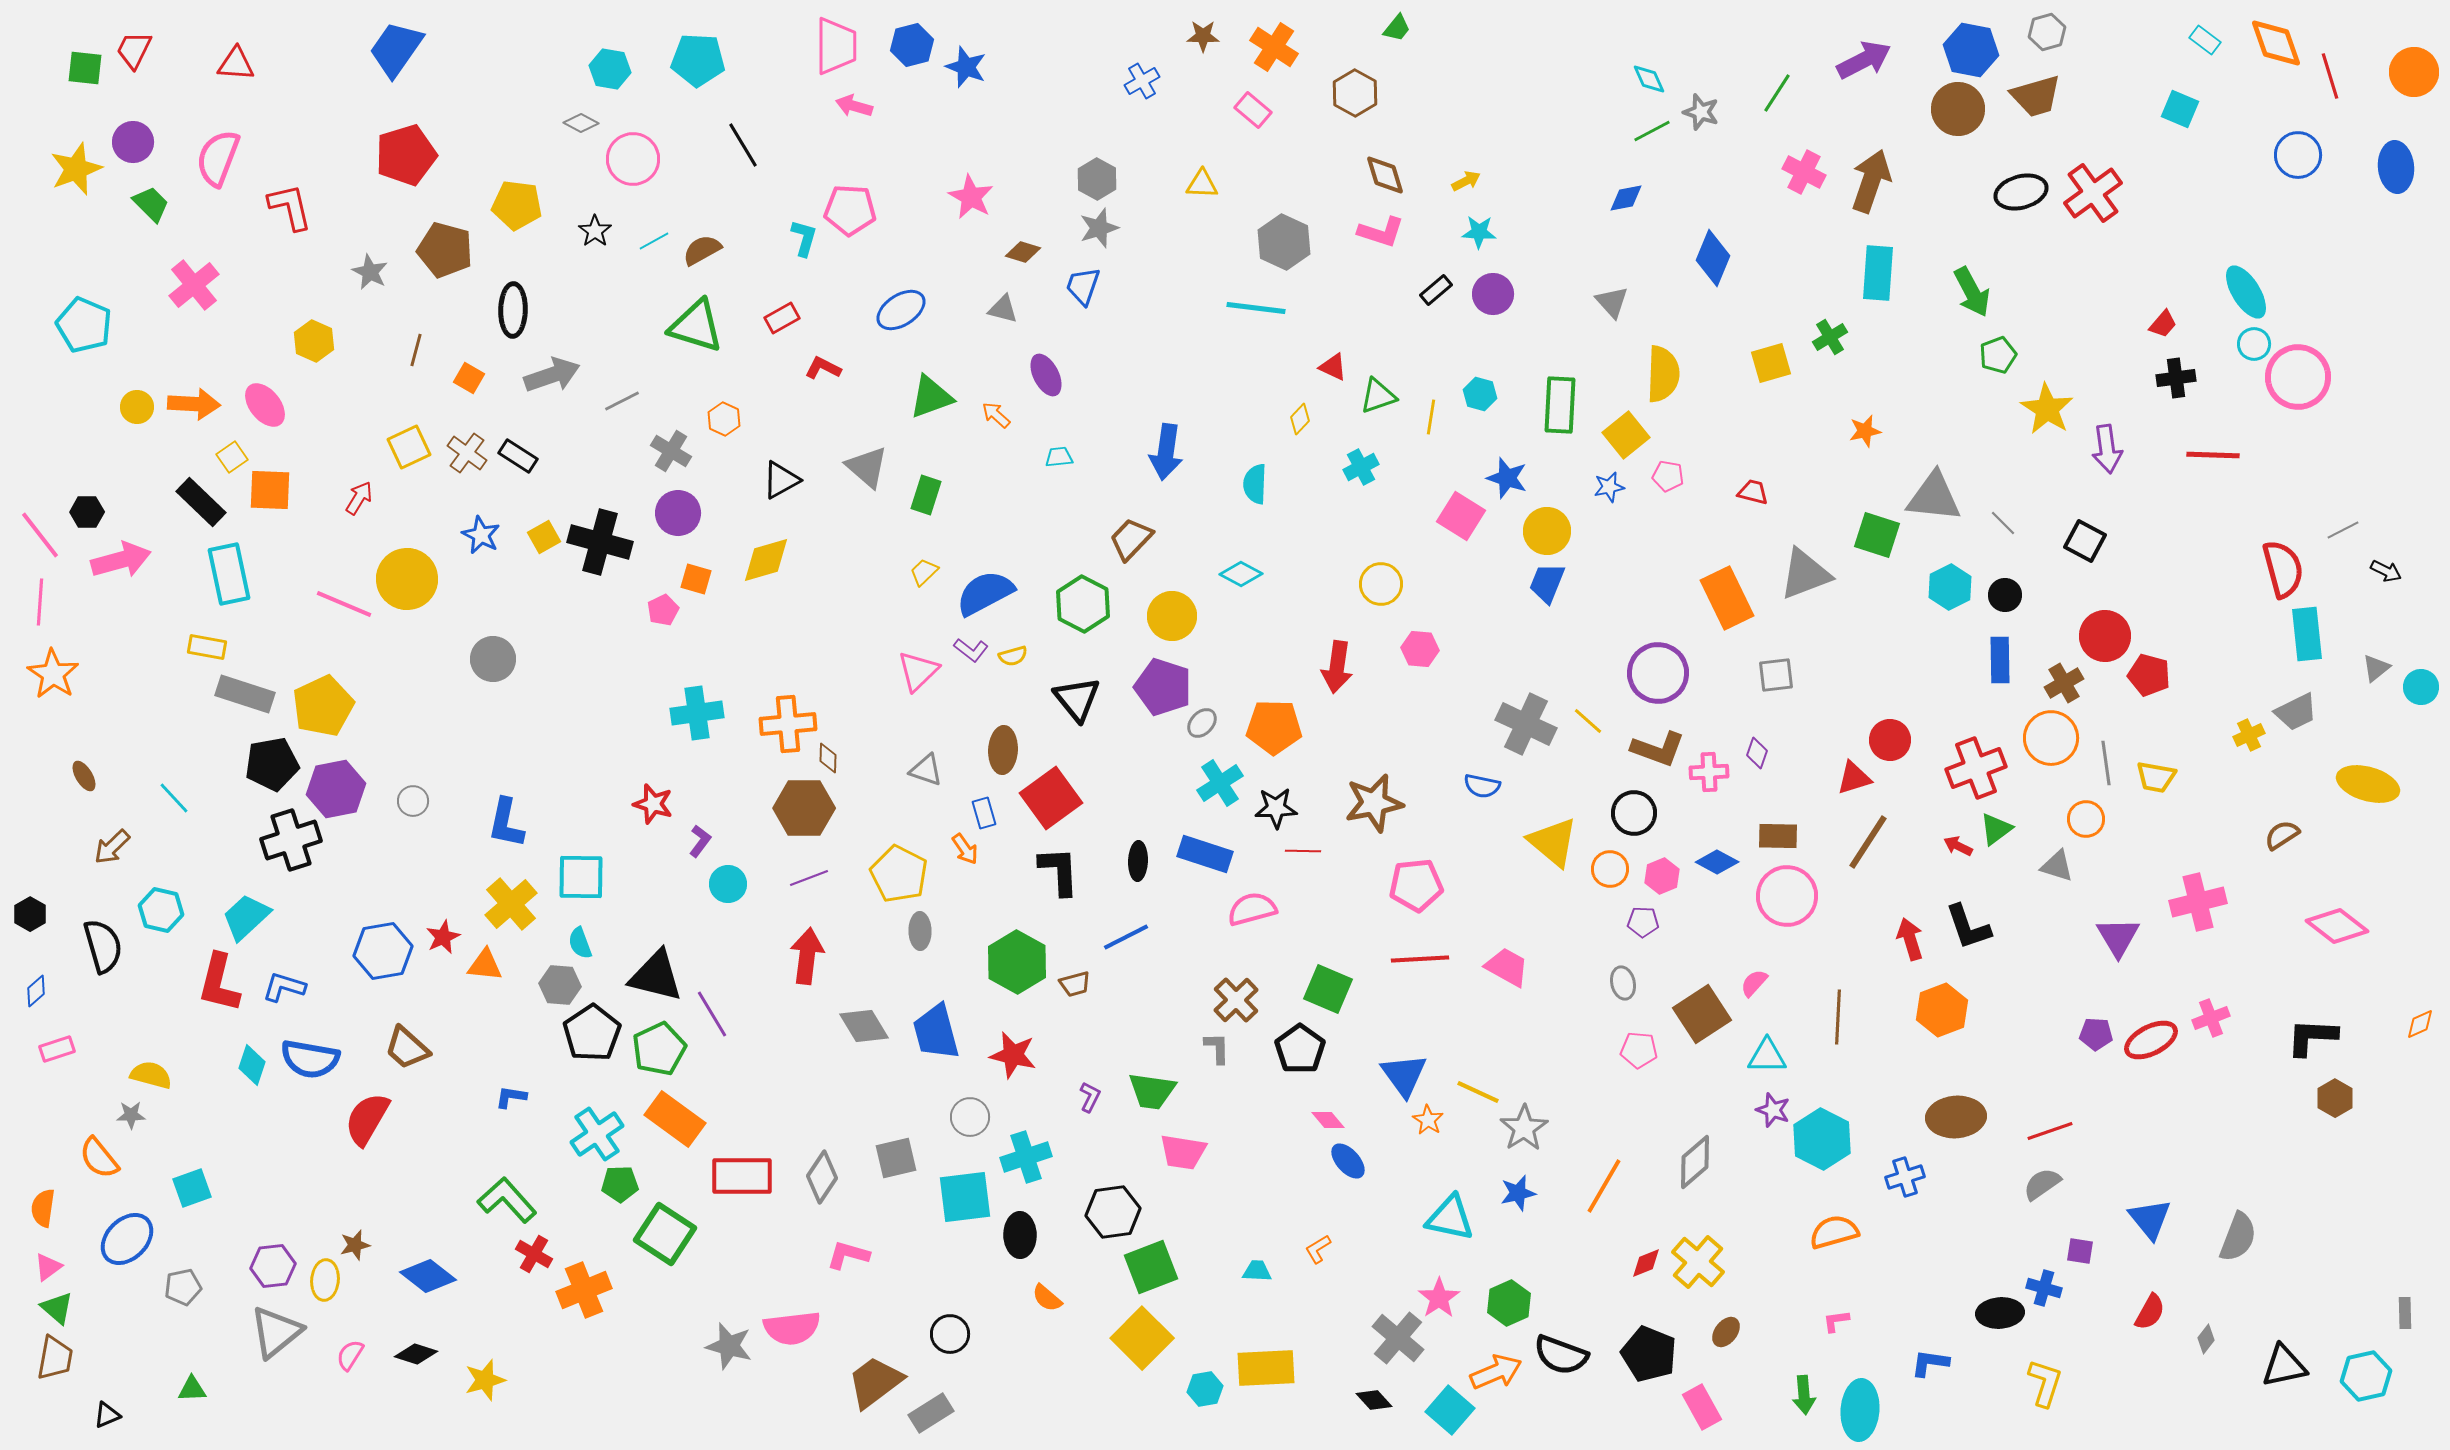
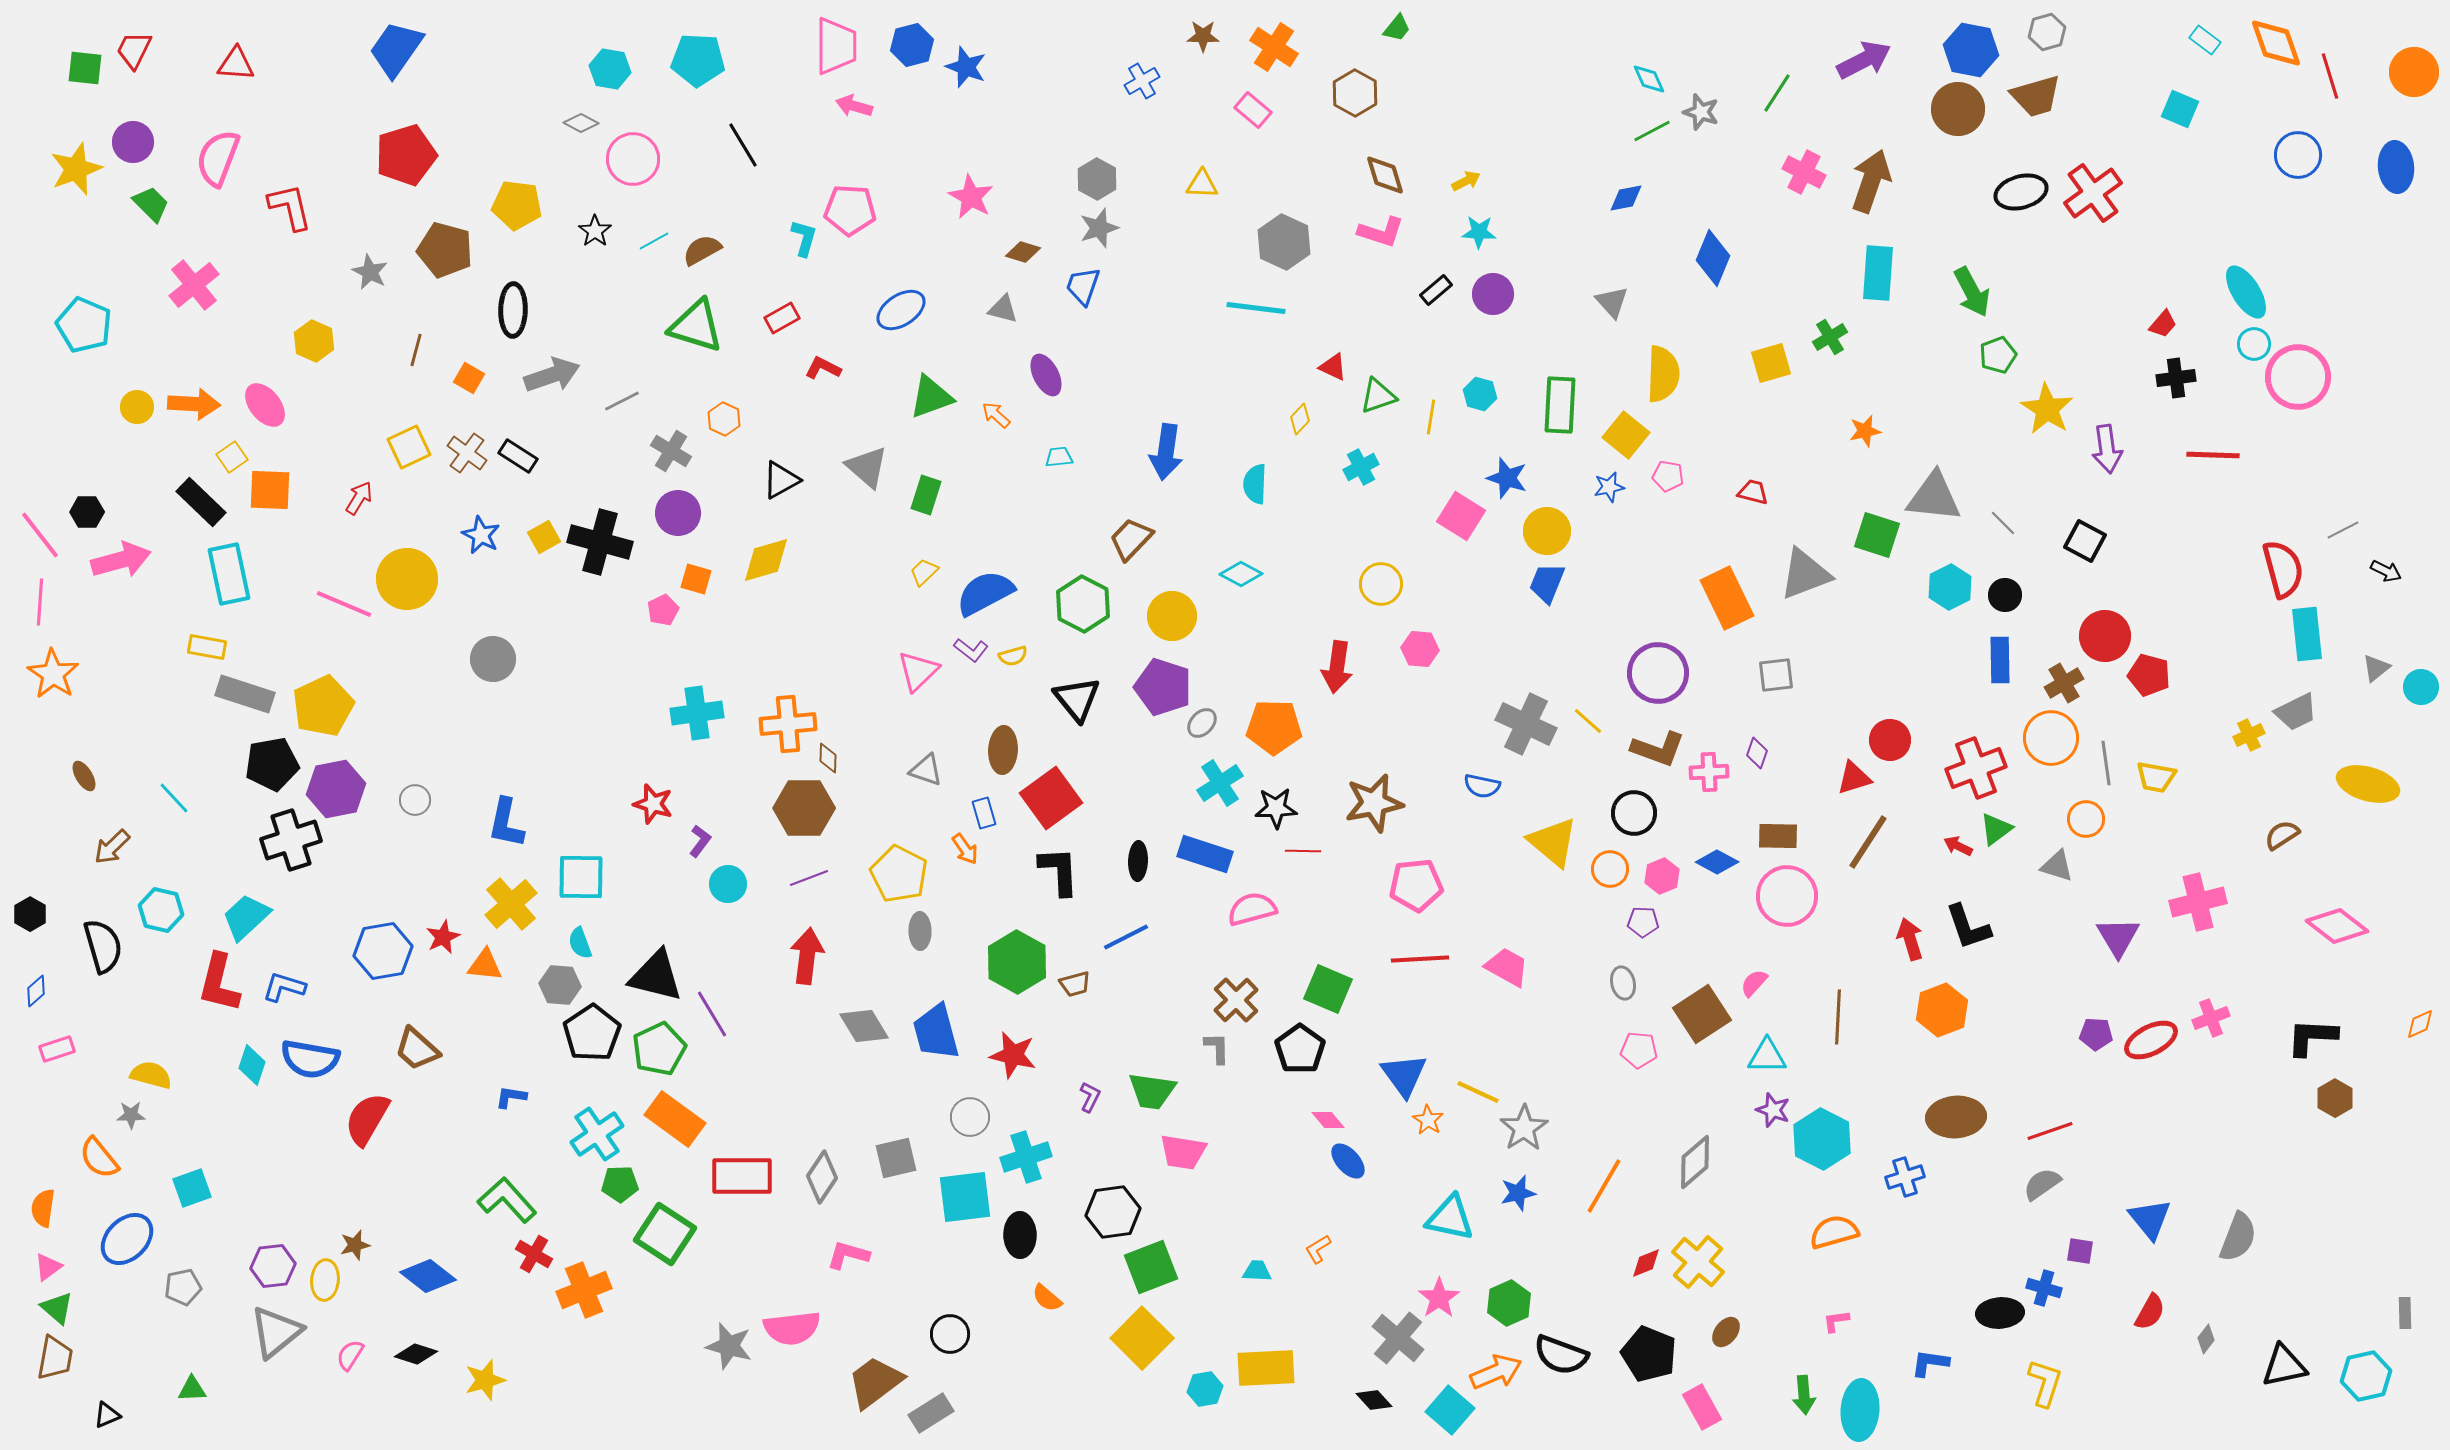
yellow square at (1626, 435): rotated 12 degrees counterclockwise
gray circle at (413, 801): moved 2 px right, 1 px up
brown trapezoid at (407, 1048): moved 10 px right, 1 px down
